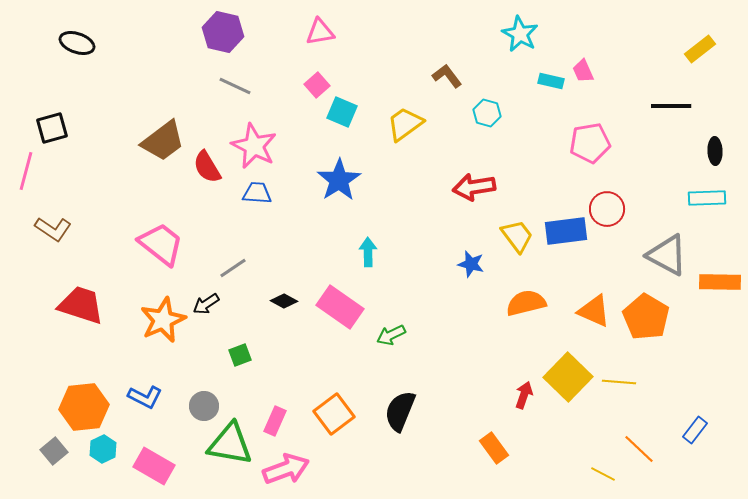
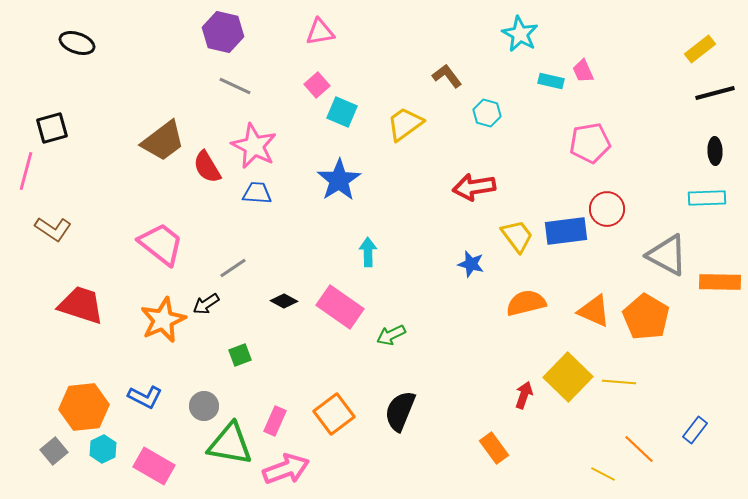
black line at (671, 106): moved 44 px right, 13 px up; rotated 15 degrees counterclockwise
